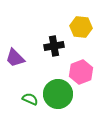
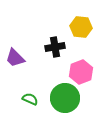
black cross: moved 1 px right, 1 px down
green circle: moved 7 px right, 4 px down
